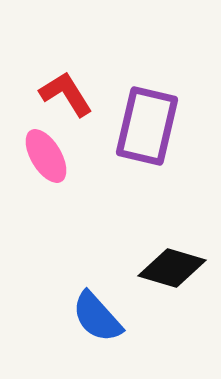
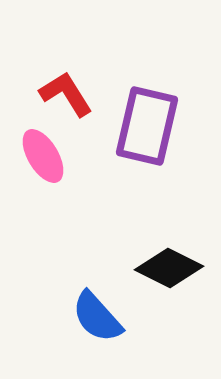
pink ellipse: moved 3 px left
black diamond: moved 3 px left; rotated 10 degrees clockwise
